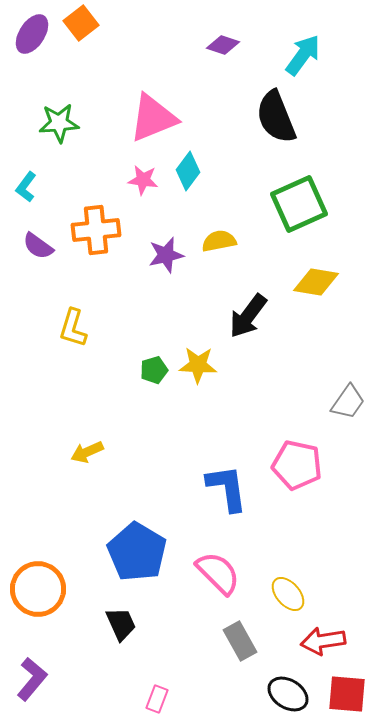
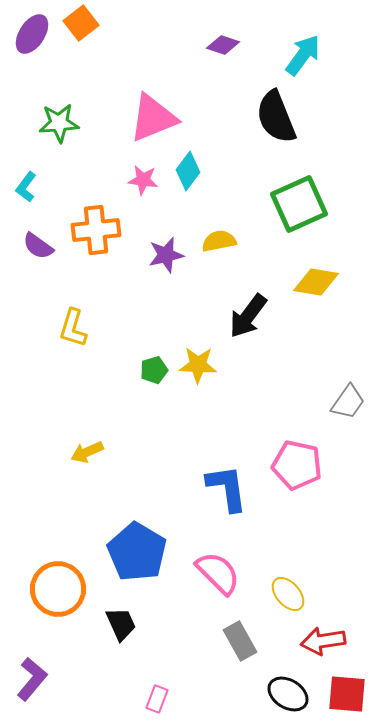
orange circle: moved 20 px right
